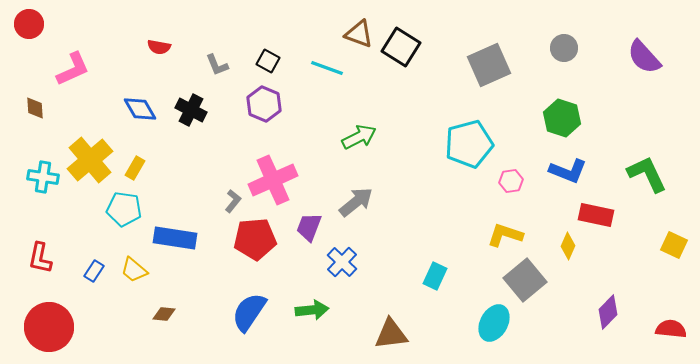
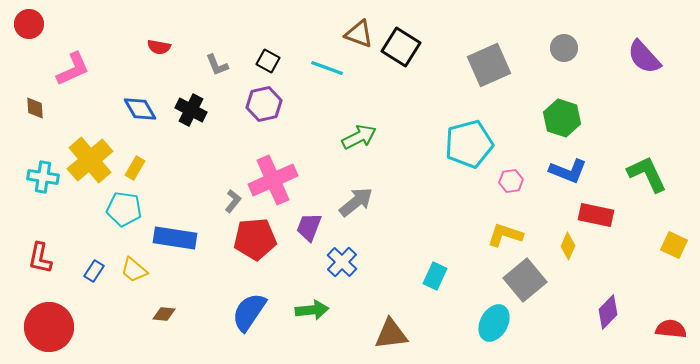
purple hexagon at (264, 104): rotated 24 degrees clockwise
